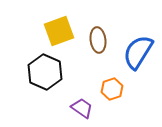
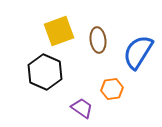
orange hexagon: rotated 10 degrees clockwise
